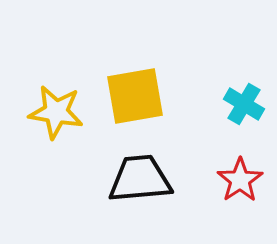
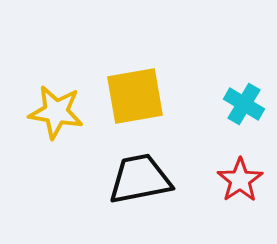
black trapezoid: rotated 6 degrees counterclockwise
